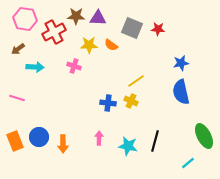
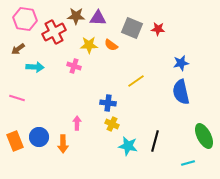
yellow cross: moved 19 px left, 23 px down
pink arrow: moved 22 px left, 15 px up
cyan line: rotated 24 degrees clockwise
